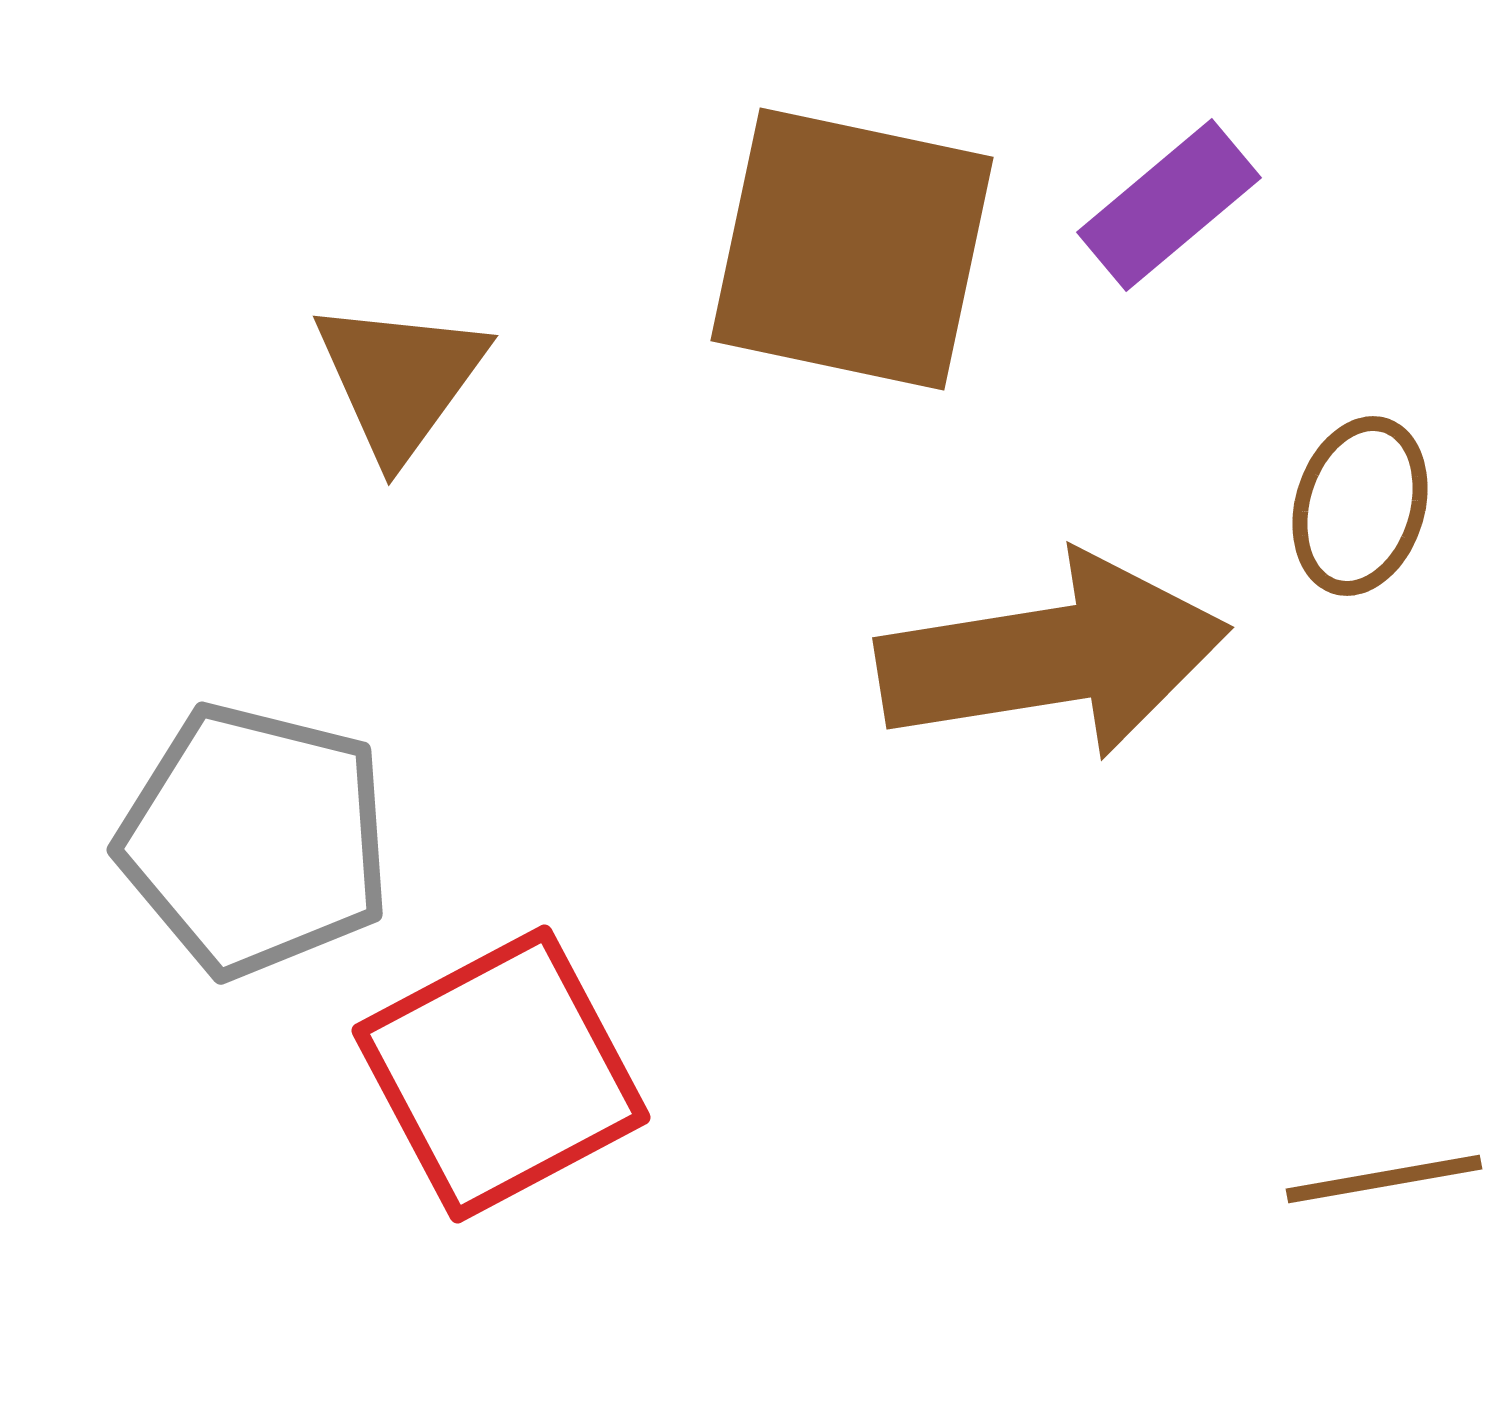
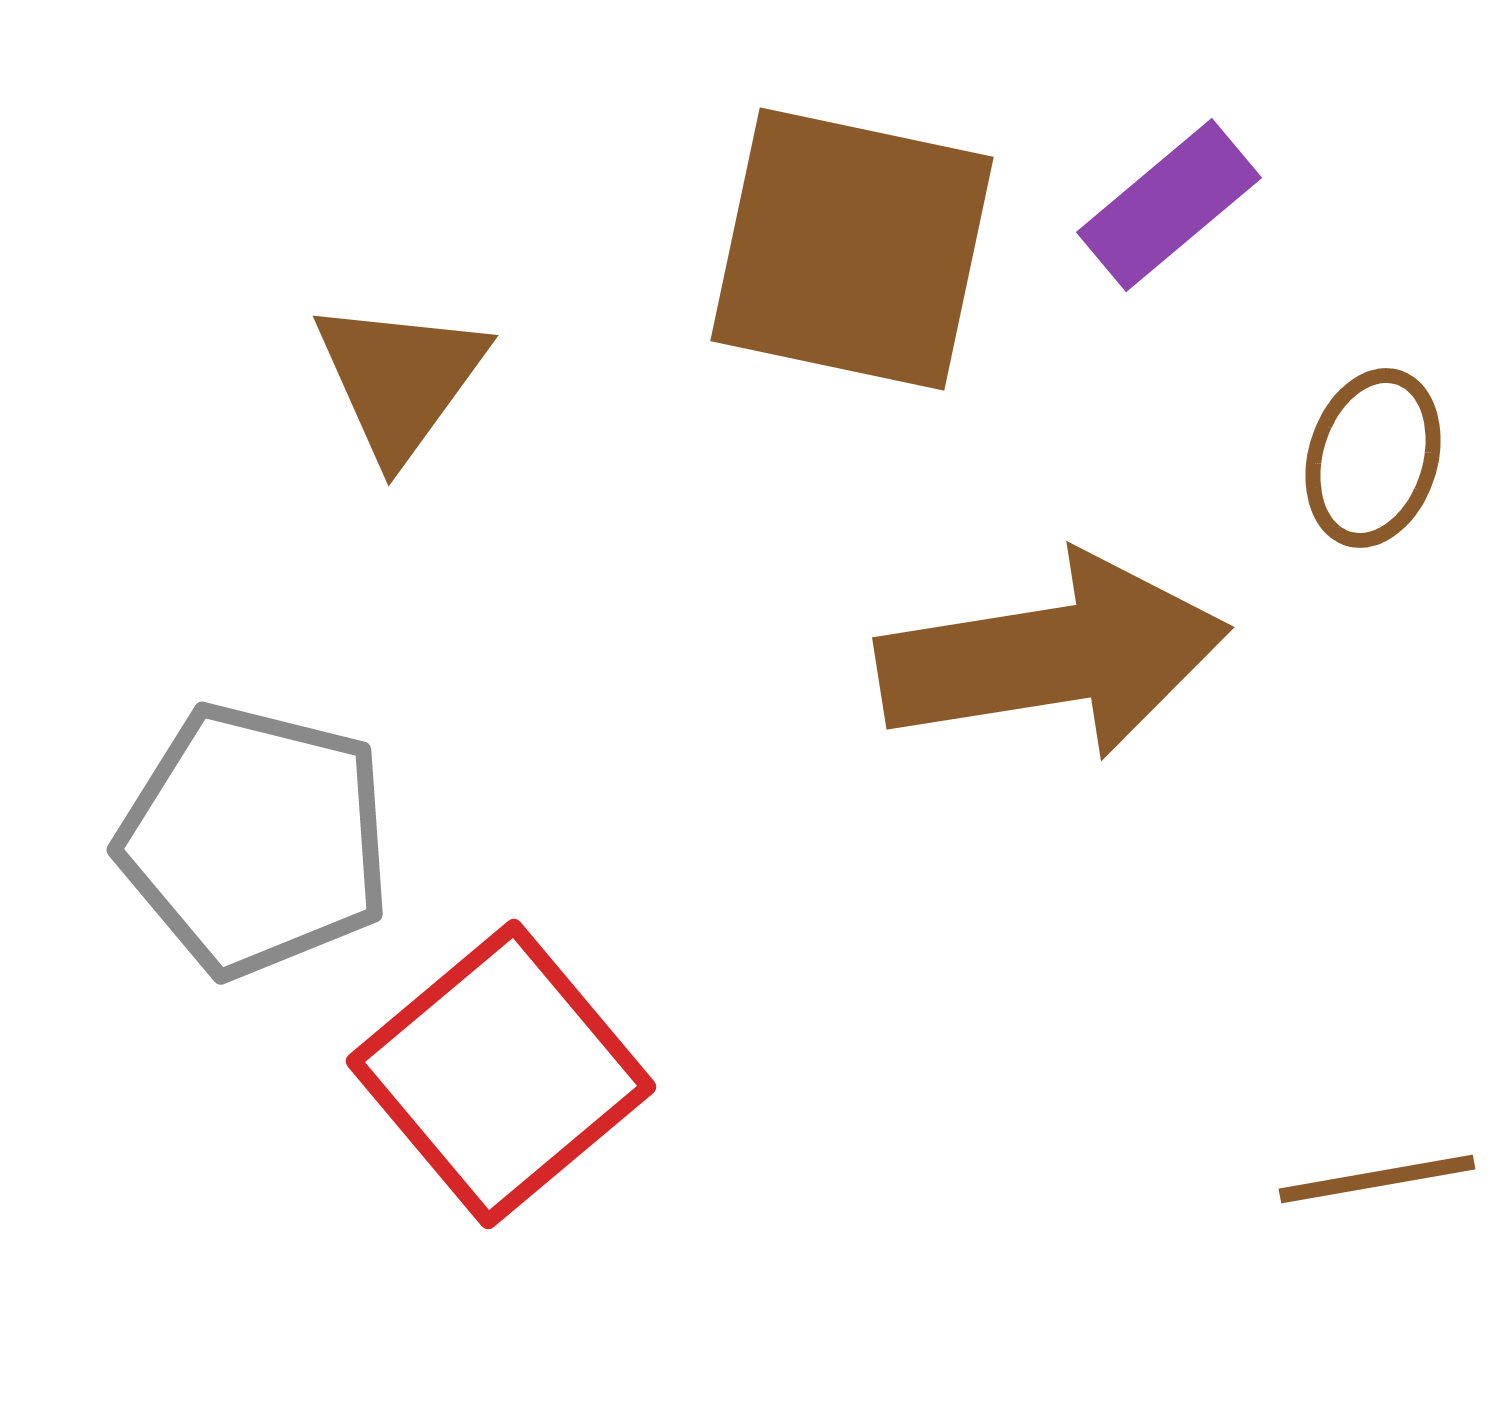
brown ellipse: moved 13 px right, 48 px up
red square: rotated 12 degrees counterclockwise
brown line: moved 7 px left
